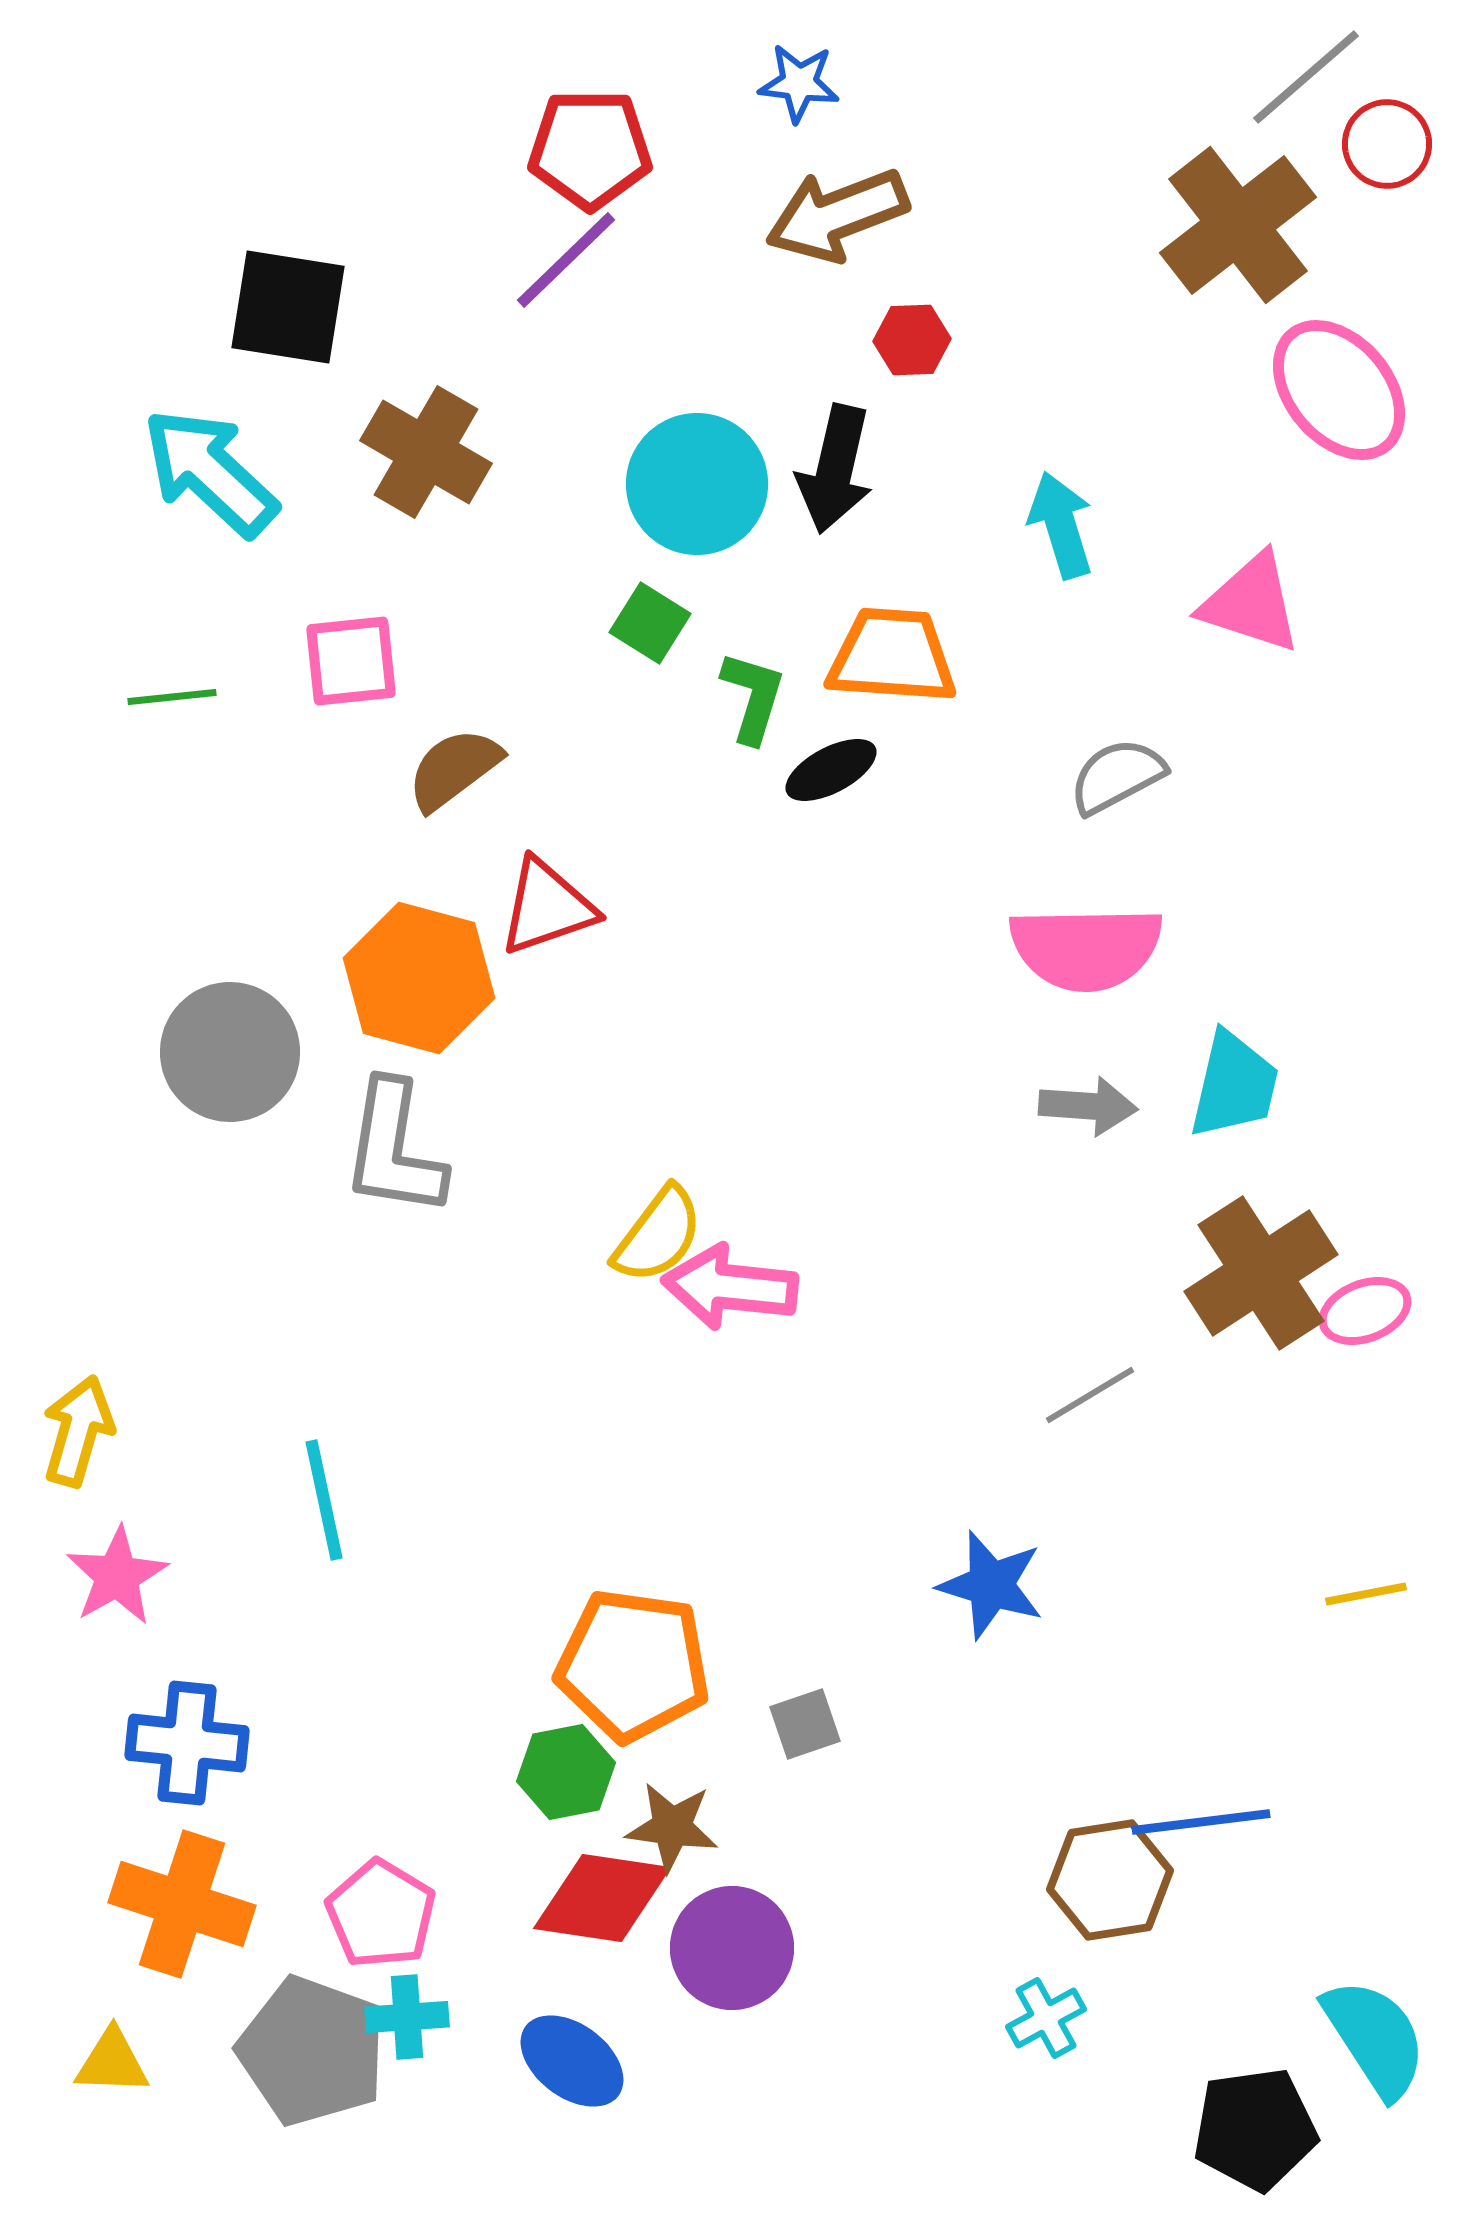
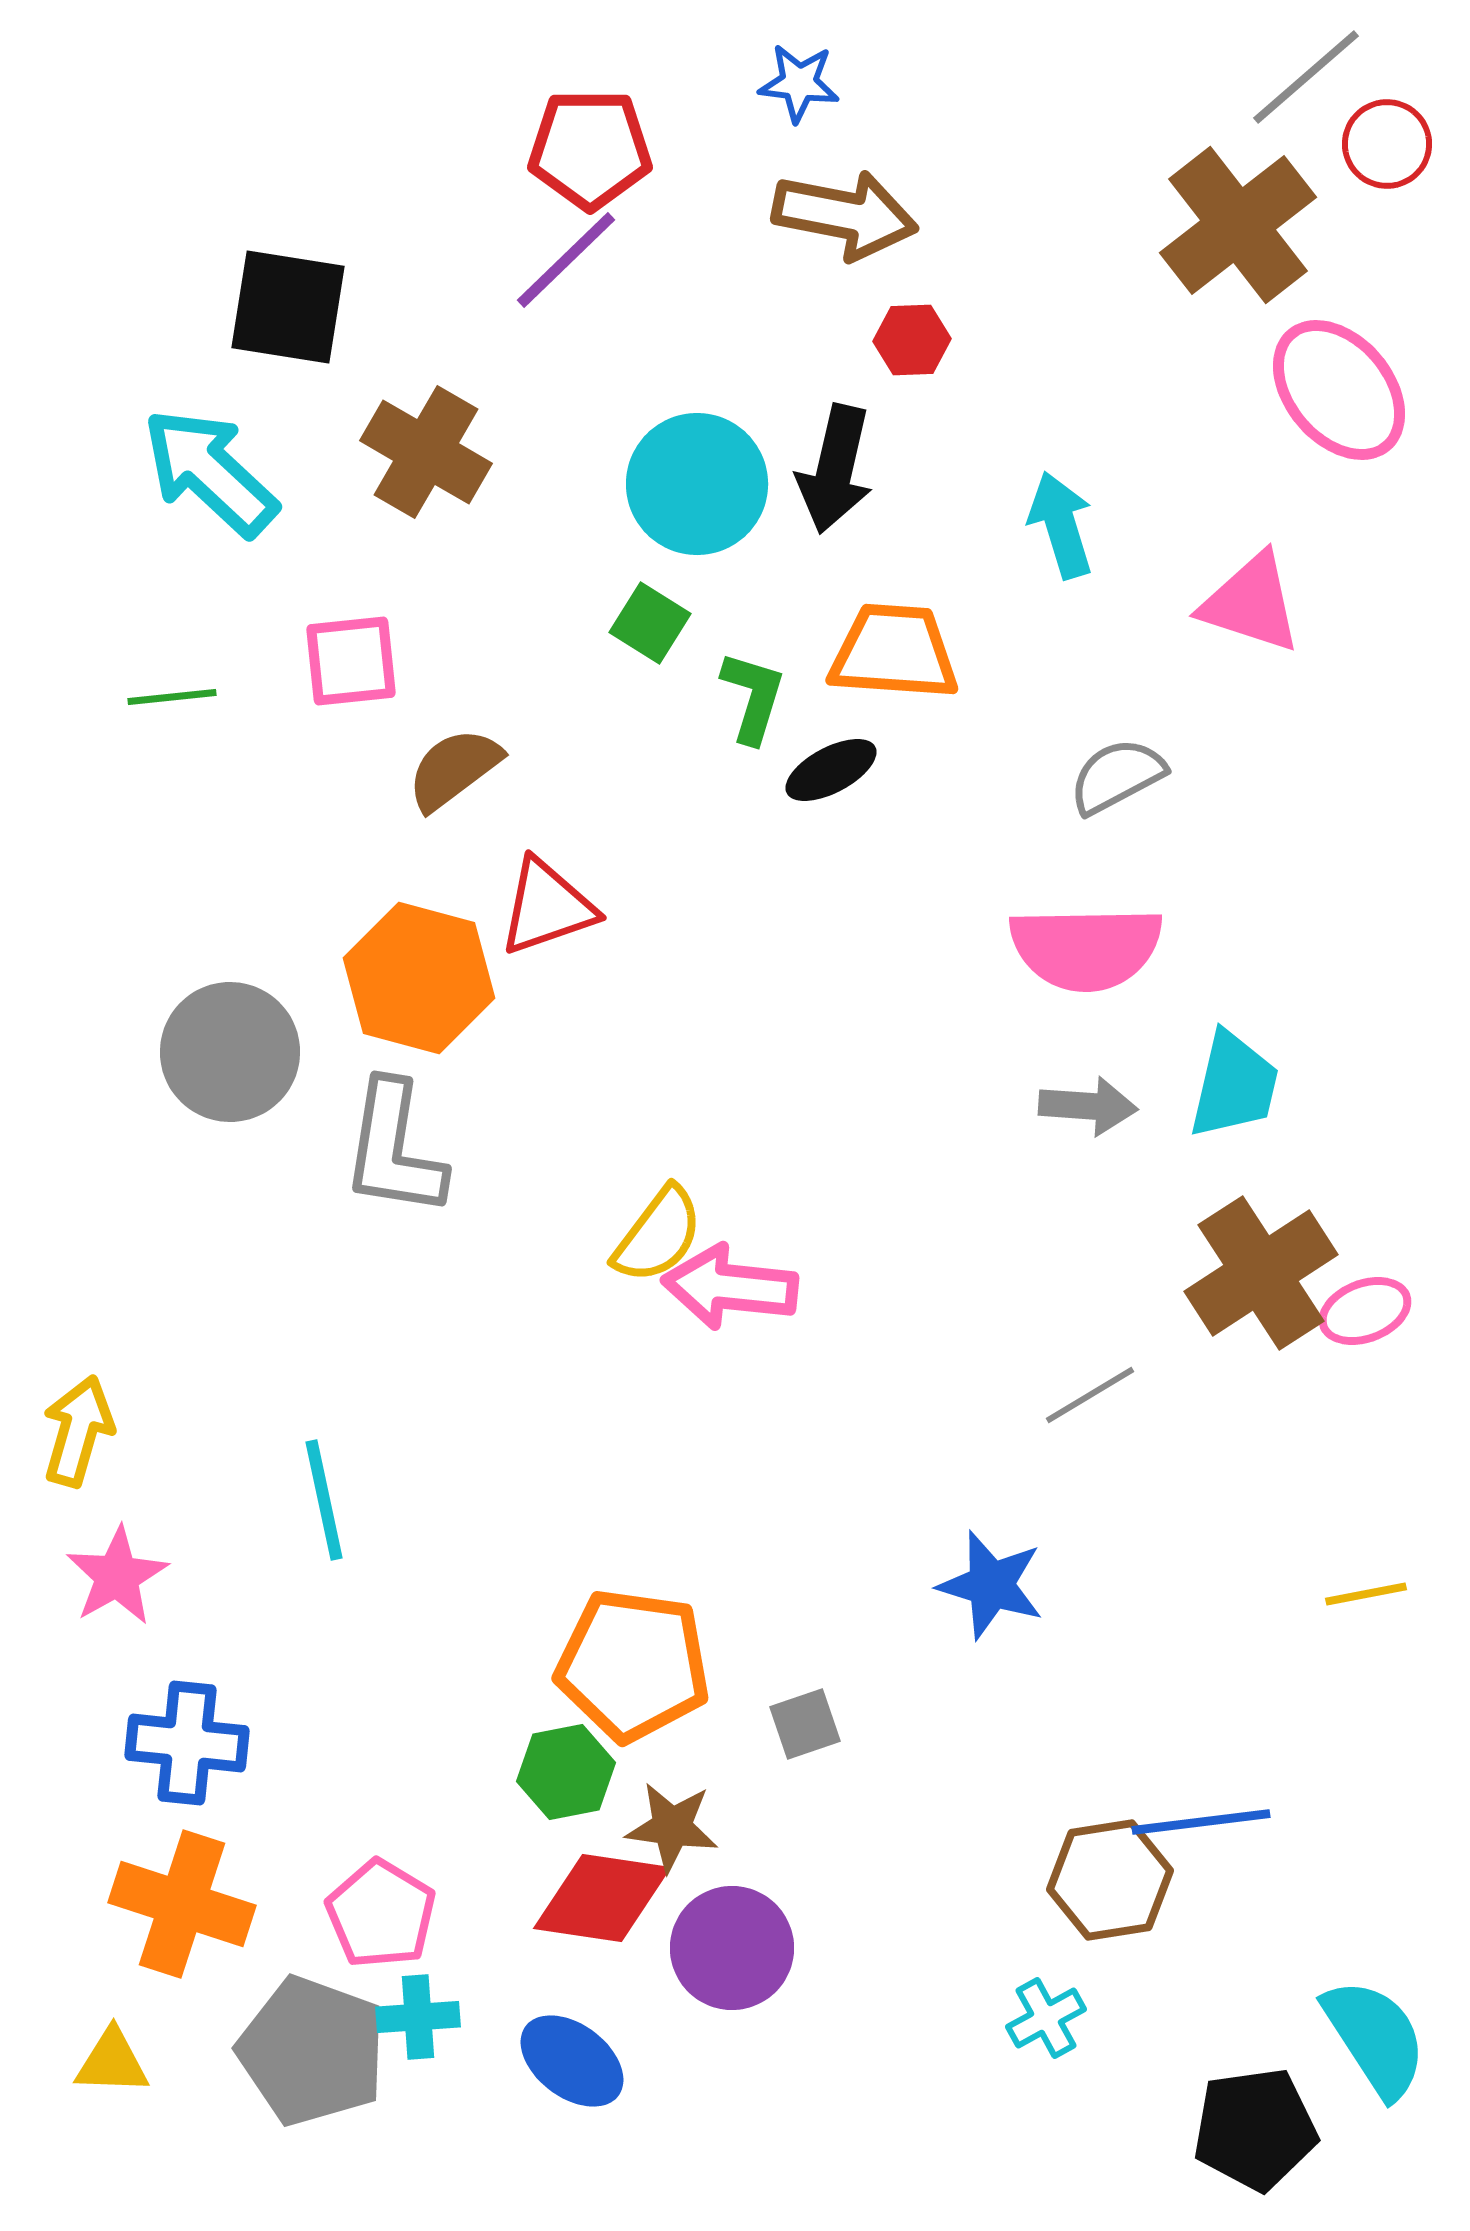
brown arrow at (837, 215): moved 8 px right; rotated 148 degrees counterclockwise
orange trapezoid at (892, 656): moved 2 px right, 4 px up
cyan cross at (407, 2017): moved 11 px right
